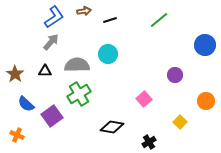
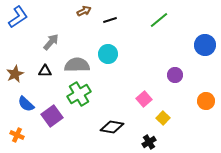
brown arrow: rotated 16 degrees counterclockwise
blue L-shape: moved 36 px left
brown star: rotated 12 degrees clockwise
yellow square: moved 17 px left, 4 px up
